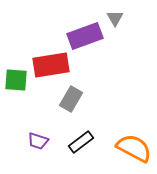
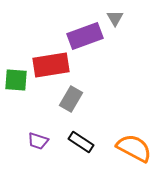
black rectangle: rotated 70 degrees clockwise
